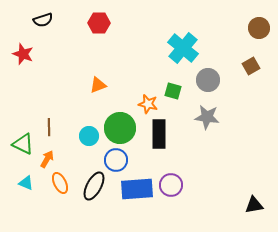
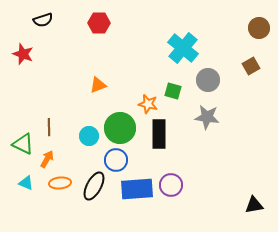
orange ellipse: rotated 70 degrees counterclockwise
